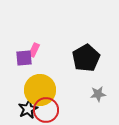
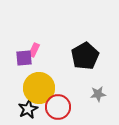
black pentagon: moved 1 px left, 2 px up
yellow circle: moved 1 px left, 2 px up
red circle: moved 12 px right, 3 px up
